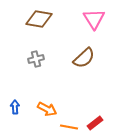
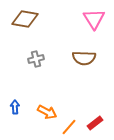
brown diamond: moved 14 px left
brown semicircle: rotated 45 degrees clockwise
orange arrow: moved 3 px down
orange line: rotated 60 degrees counterclockwise
